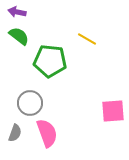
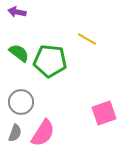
green semicircle: moved 17 px down
gray circle: moved 9 px left, 1 px up
pink square: moved 9 px left, 2 px down; rotated 15 degrees counterclockwise
pink semicircle: moved 4 px left; rotated 52 degrees clockwise
